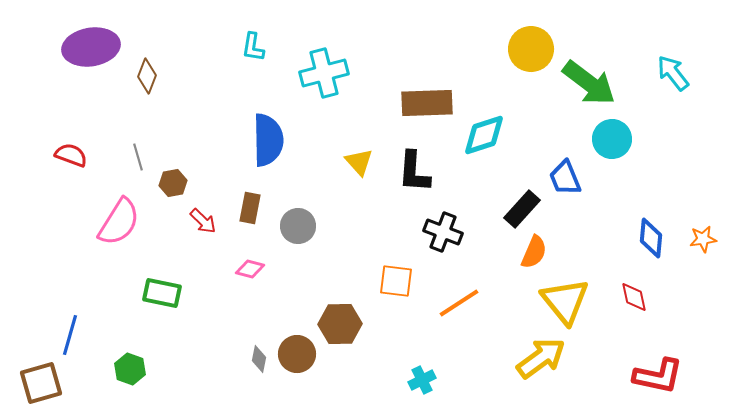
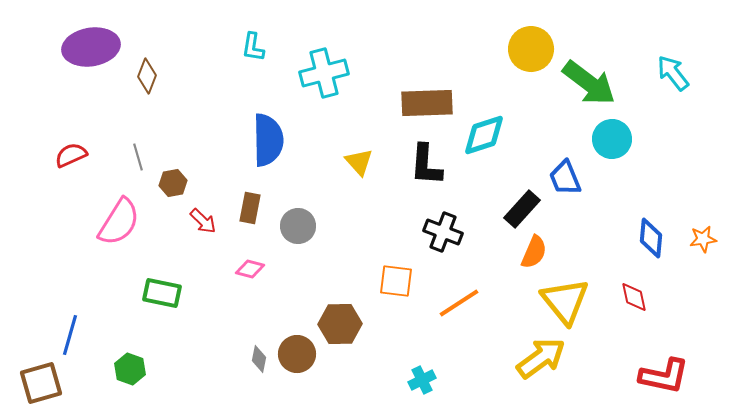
red semicircle at (71, 155): rotated 44 degrees counterclockwise
black L-shape at (414, 172): moved 12 px right, 7 px up
red L-shape at (658, 376): moved 6 px right
